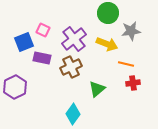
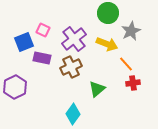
gray star: rotated 18 degrees counterclockwise
orange line: rotated 35 degrees clockwise
